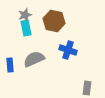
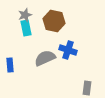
gray semicircle: moved 11 px right, 1 px up
